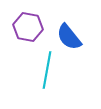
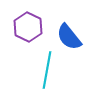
purple hexagon: rotated 16 degrees clockwise
